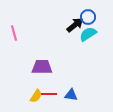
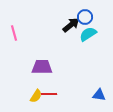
blue circle: moved 3 px left
black arrow: moved 4 px left
blue triangle: moved 28 px right
